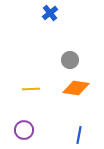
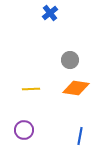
blue line: moved 1 px right, 1 px down
